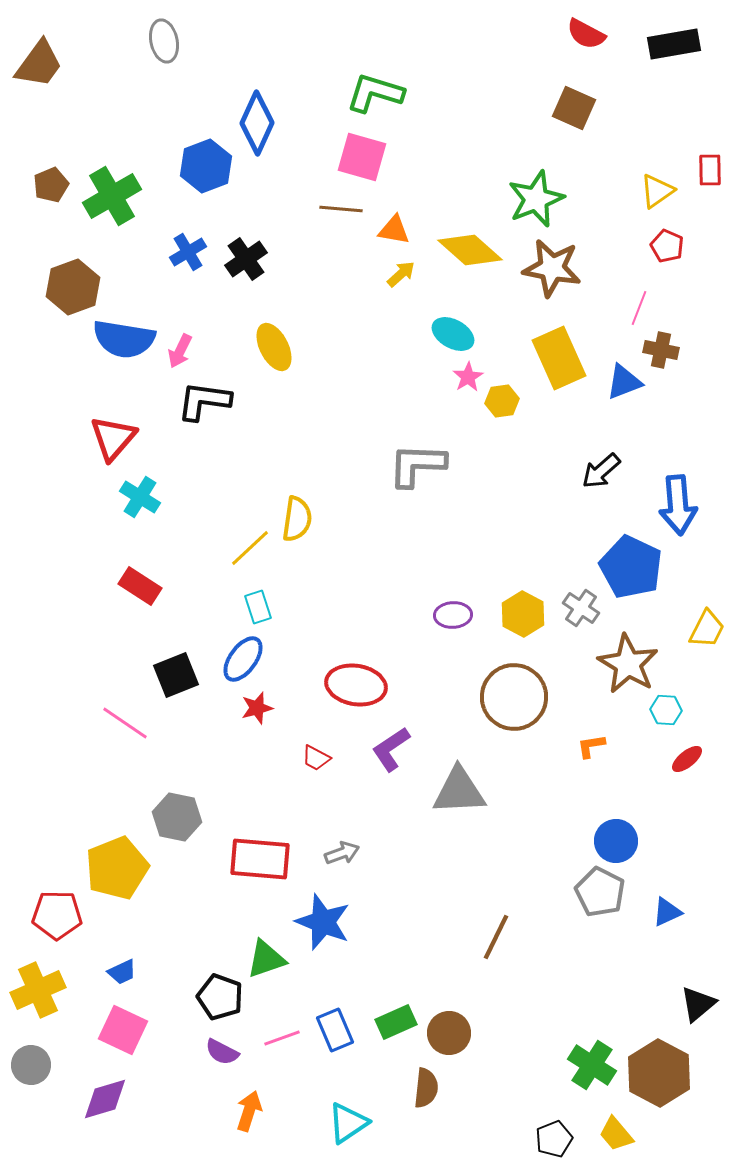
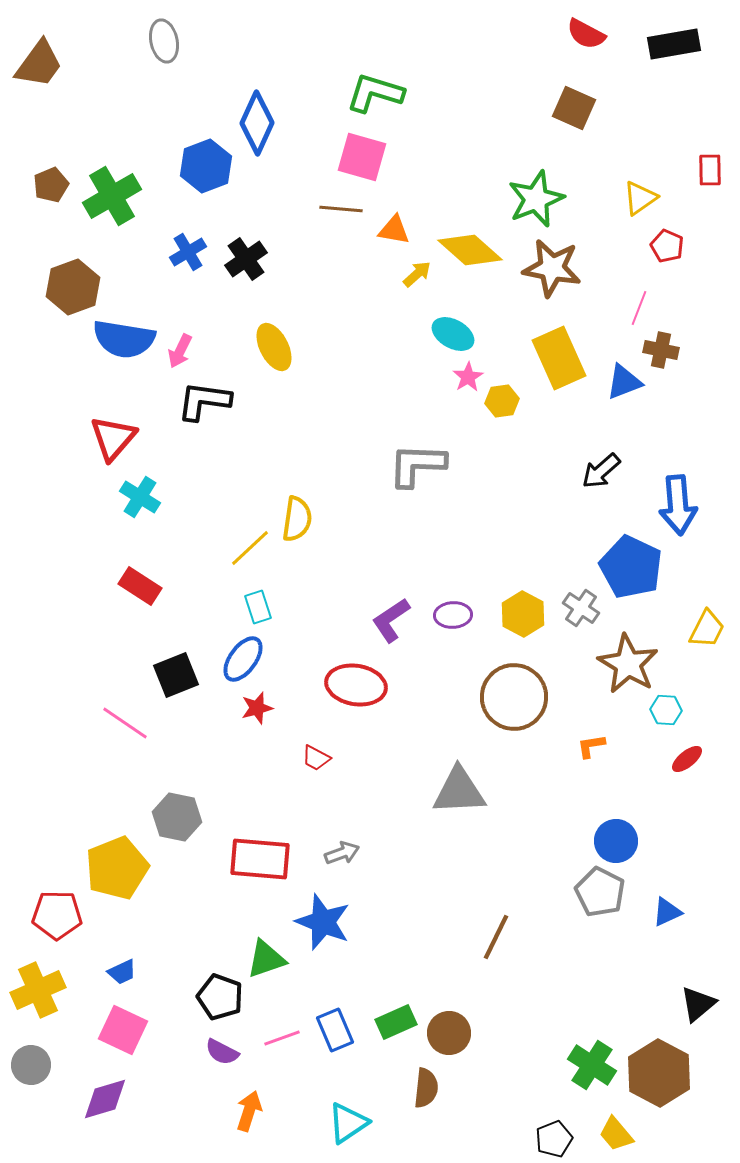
yellow triangle at (657, 191): moved 17 px left, 7 px down
yellow arrow at (401, 274): moved 16 px right
purple L-shape at (391, 749): moved 129 px up
